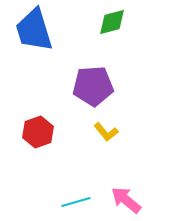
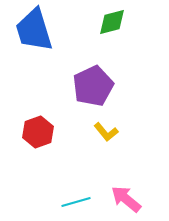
purple pentagon: rotated 21 degrees counterclockwise
pink arrow: moved 1 px up
